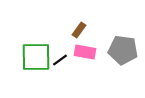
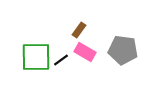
pink rectangle: rotated 20 degrees clockwise
black line: moved 1 px right
